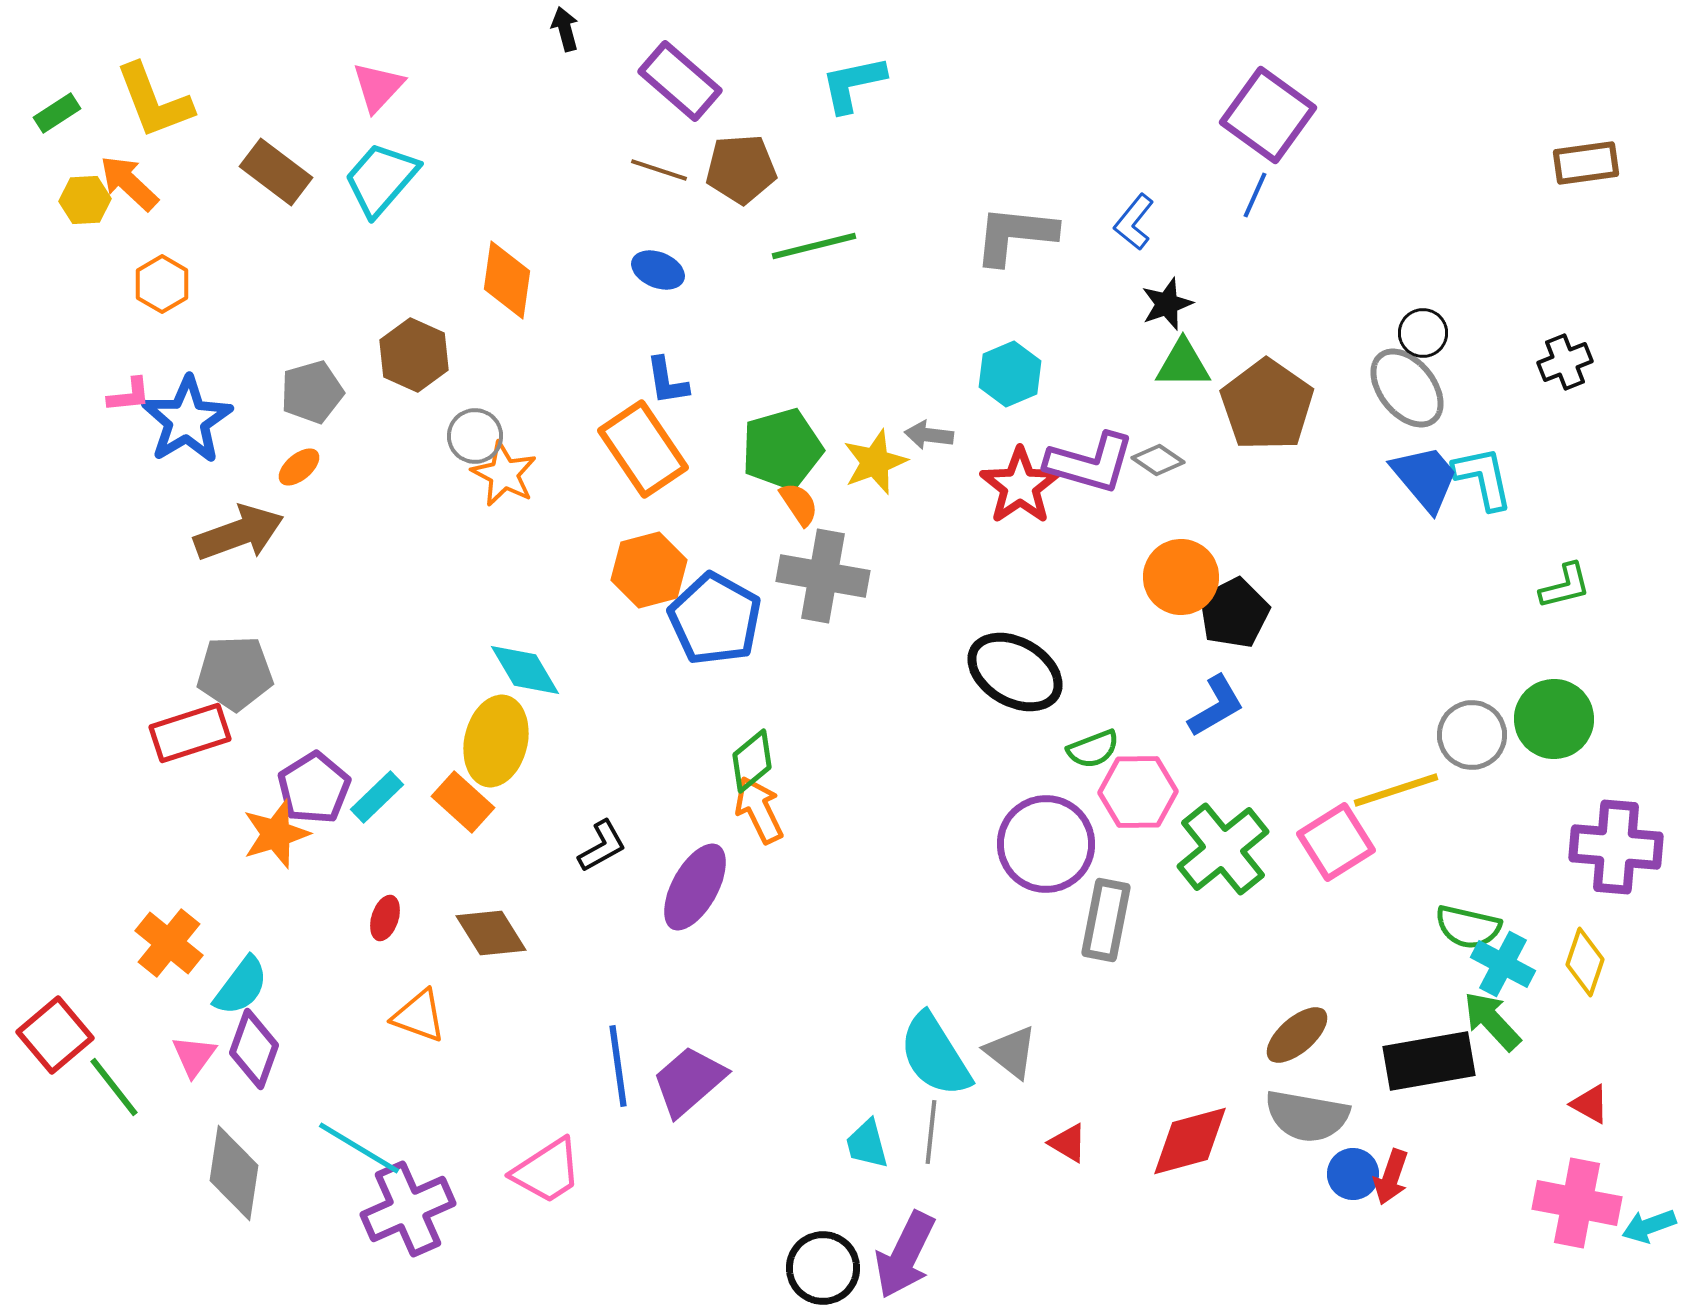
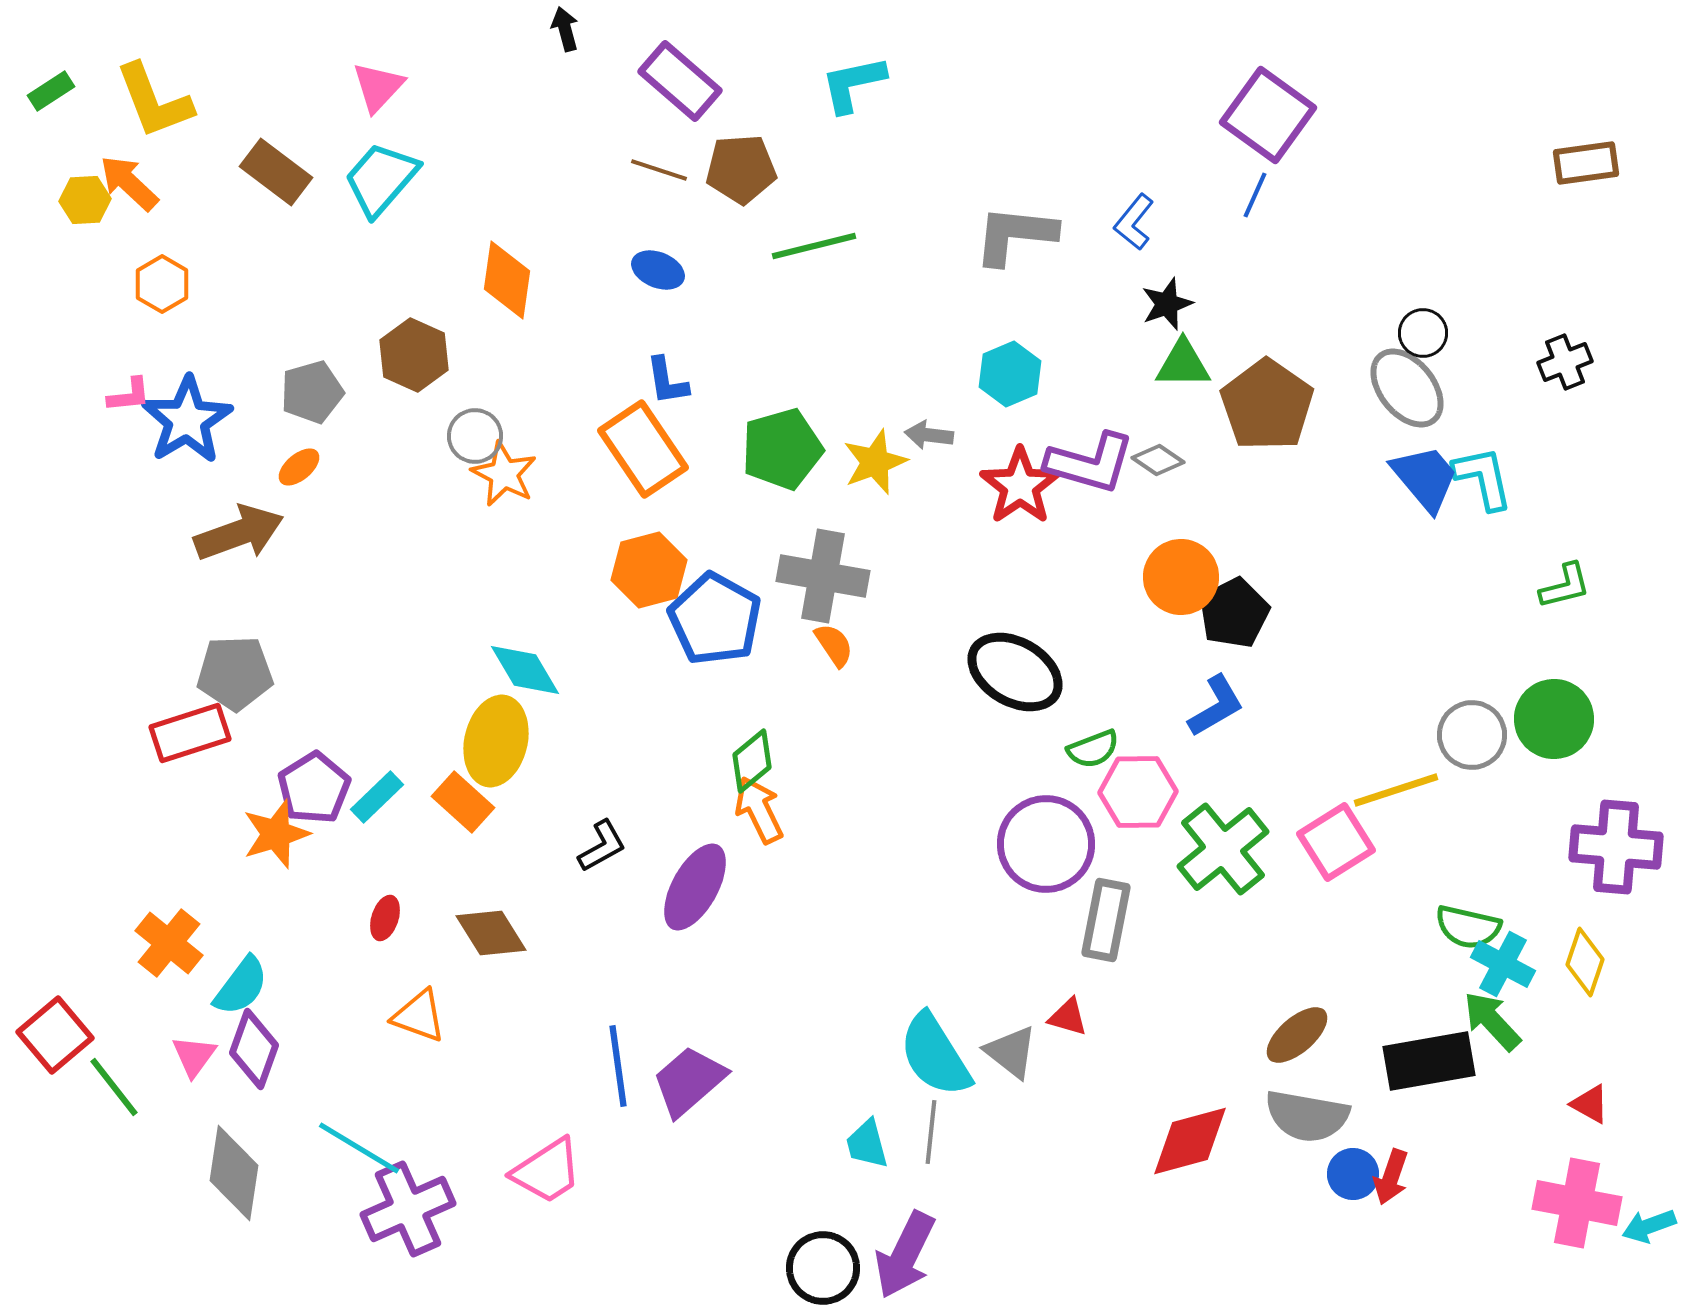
green rectangle at (57, 113): moved 6 px left, 22 px up
orange semicircle at (799, 504): moved 35 px right, 141 px down
red triangle at (1068, 1143): moved 126 px up; rotated 15 degrees counterclockwise
